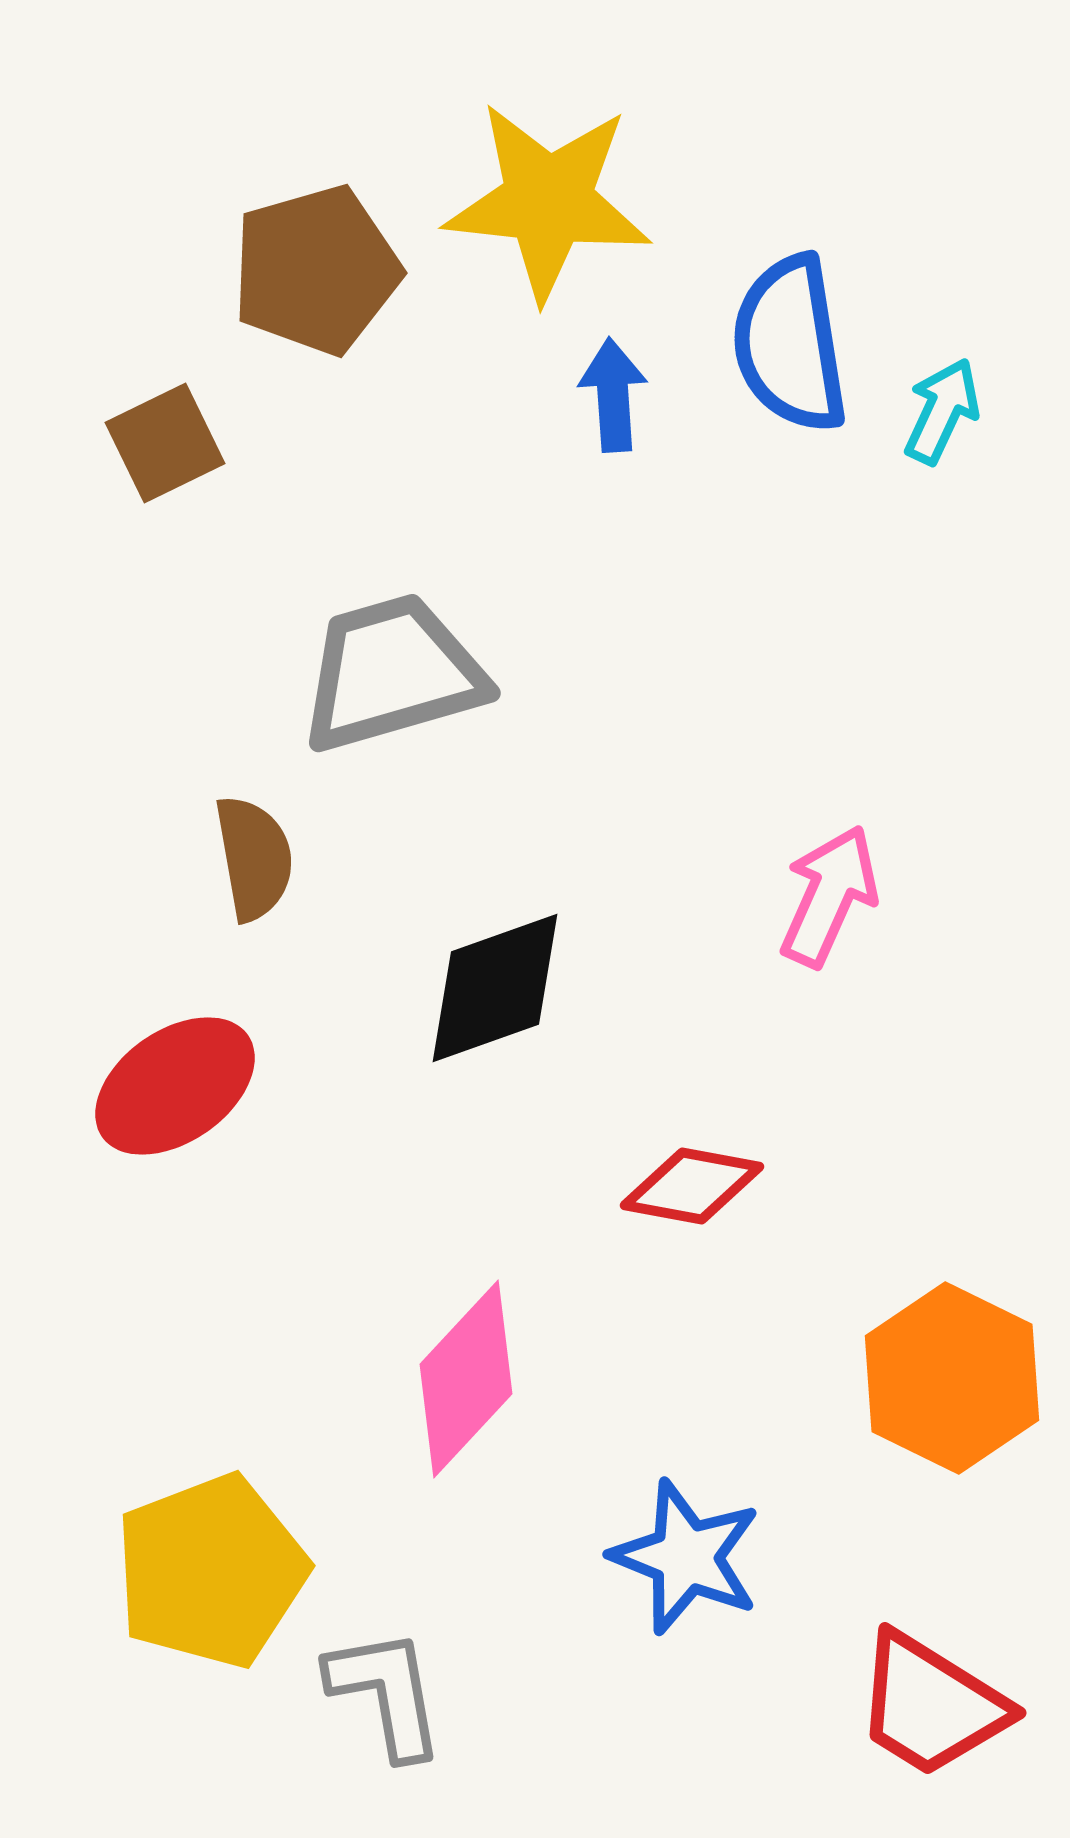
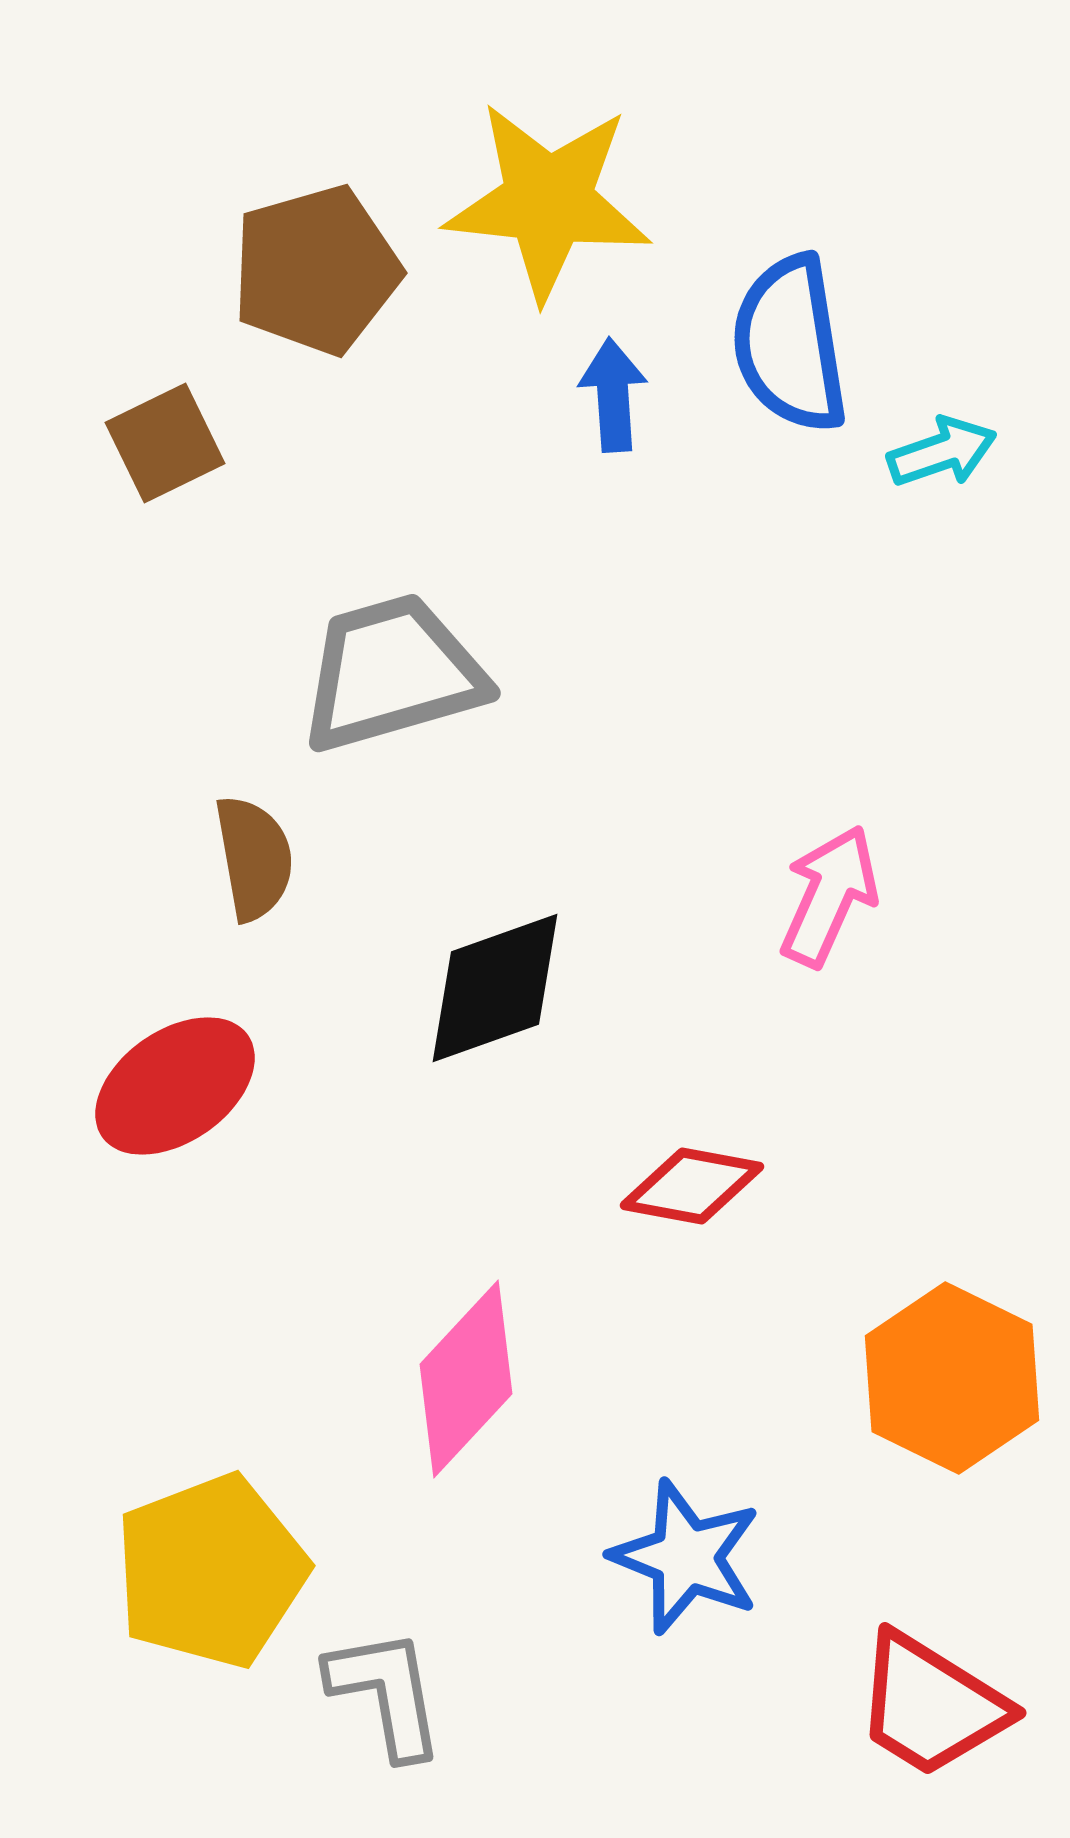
cyan arrow: moved 41 px down; rotated 46 degrees clockwise
